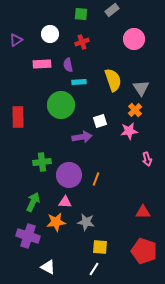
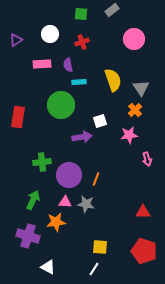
red rectangle: rotated 10 degrees clockwise
pink star: moved 4 px down
green arrow: moved 2 px up
gray star: moved 18 px up
